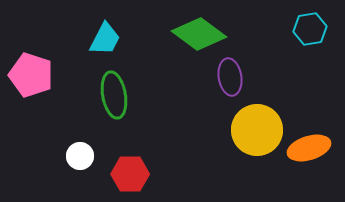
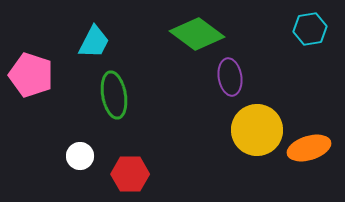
green diamond: moved 2 px left
cyan trapezoid: moved 11 px left, 3 px down
